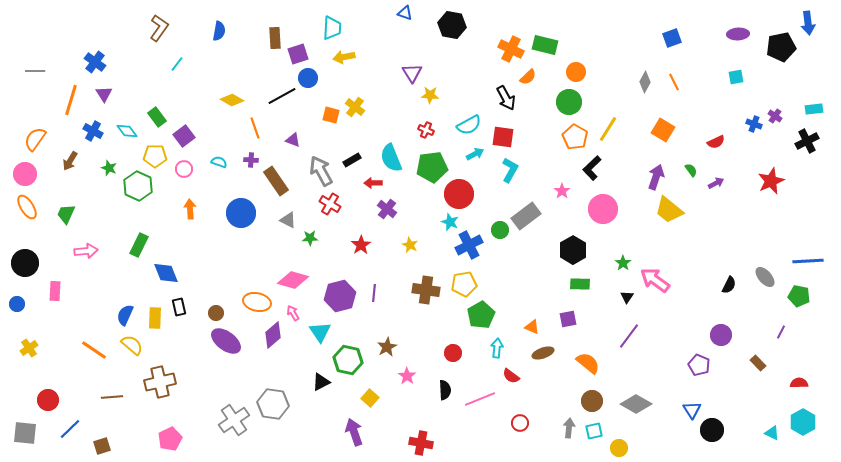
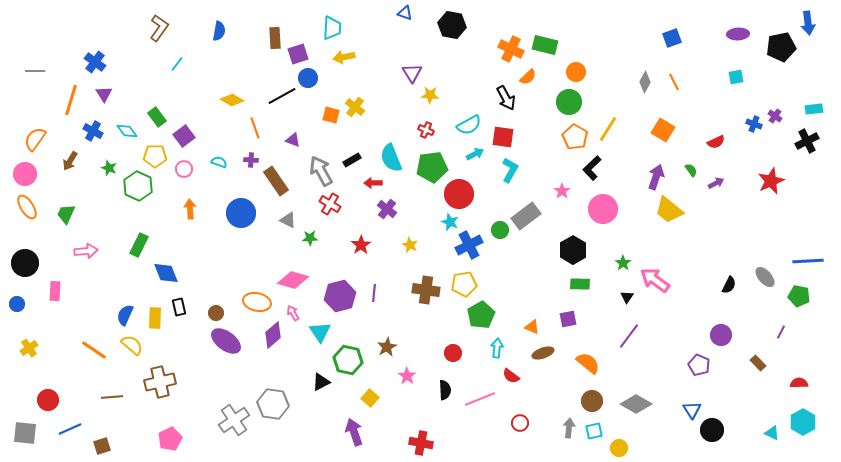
blue line at (70, 429): rotated 20 degrees clockwise
